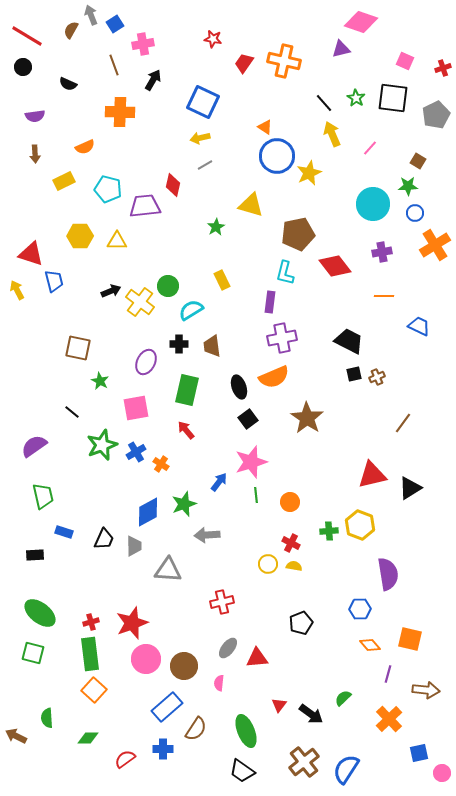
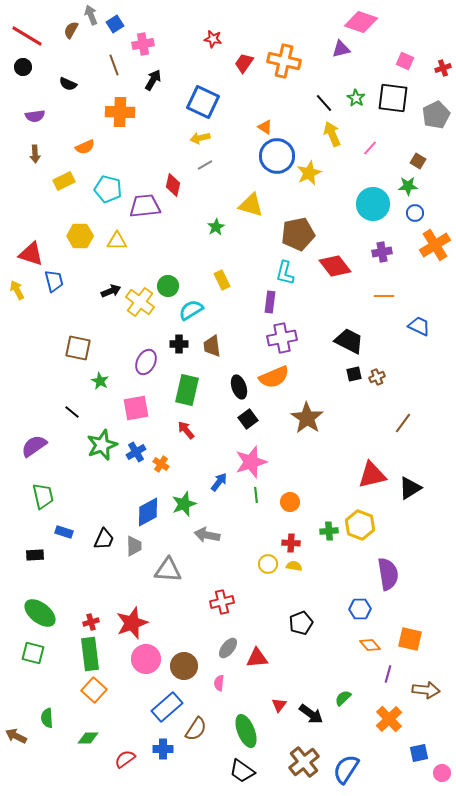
gray arrow at (207, 535): rotated 15 degrees clockwise
red cross at (291, 543): rotated 24 degrees counterclockwise
